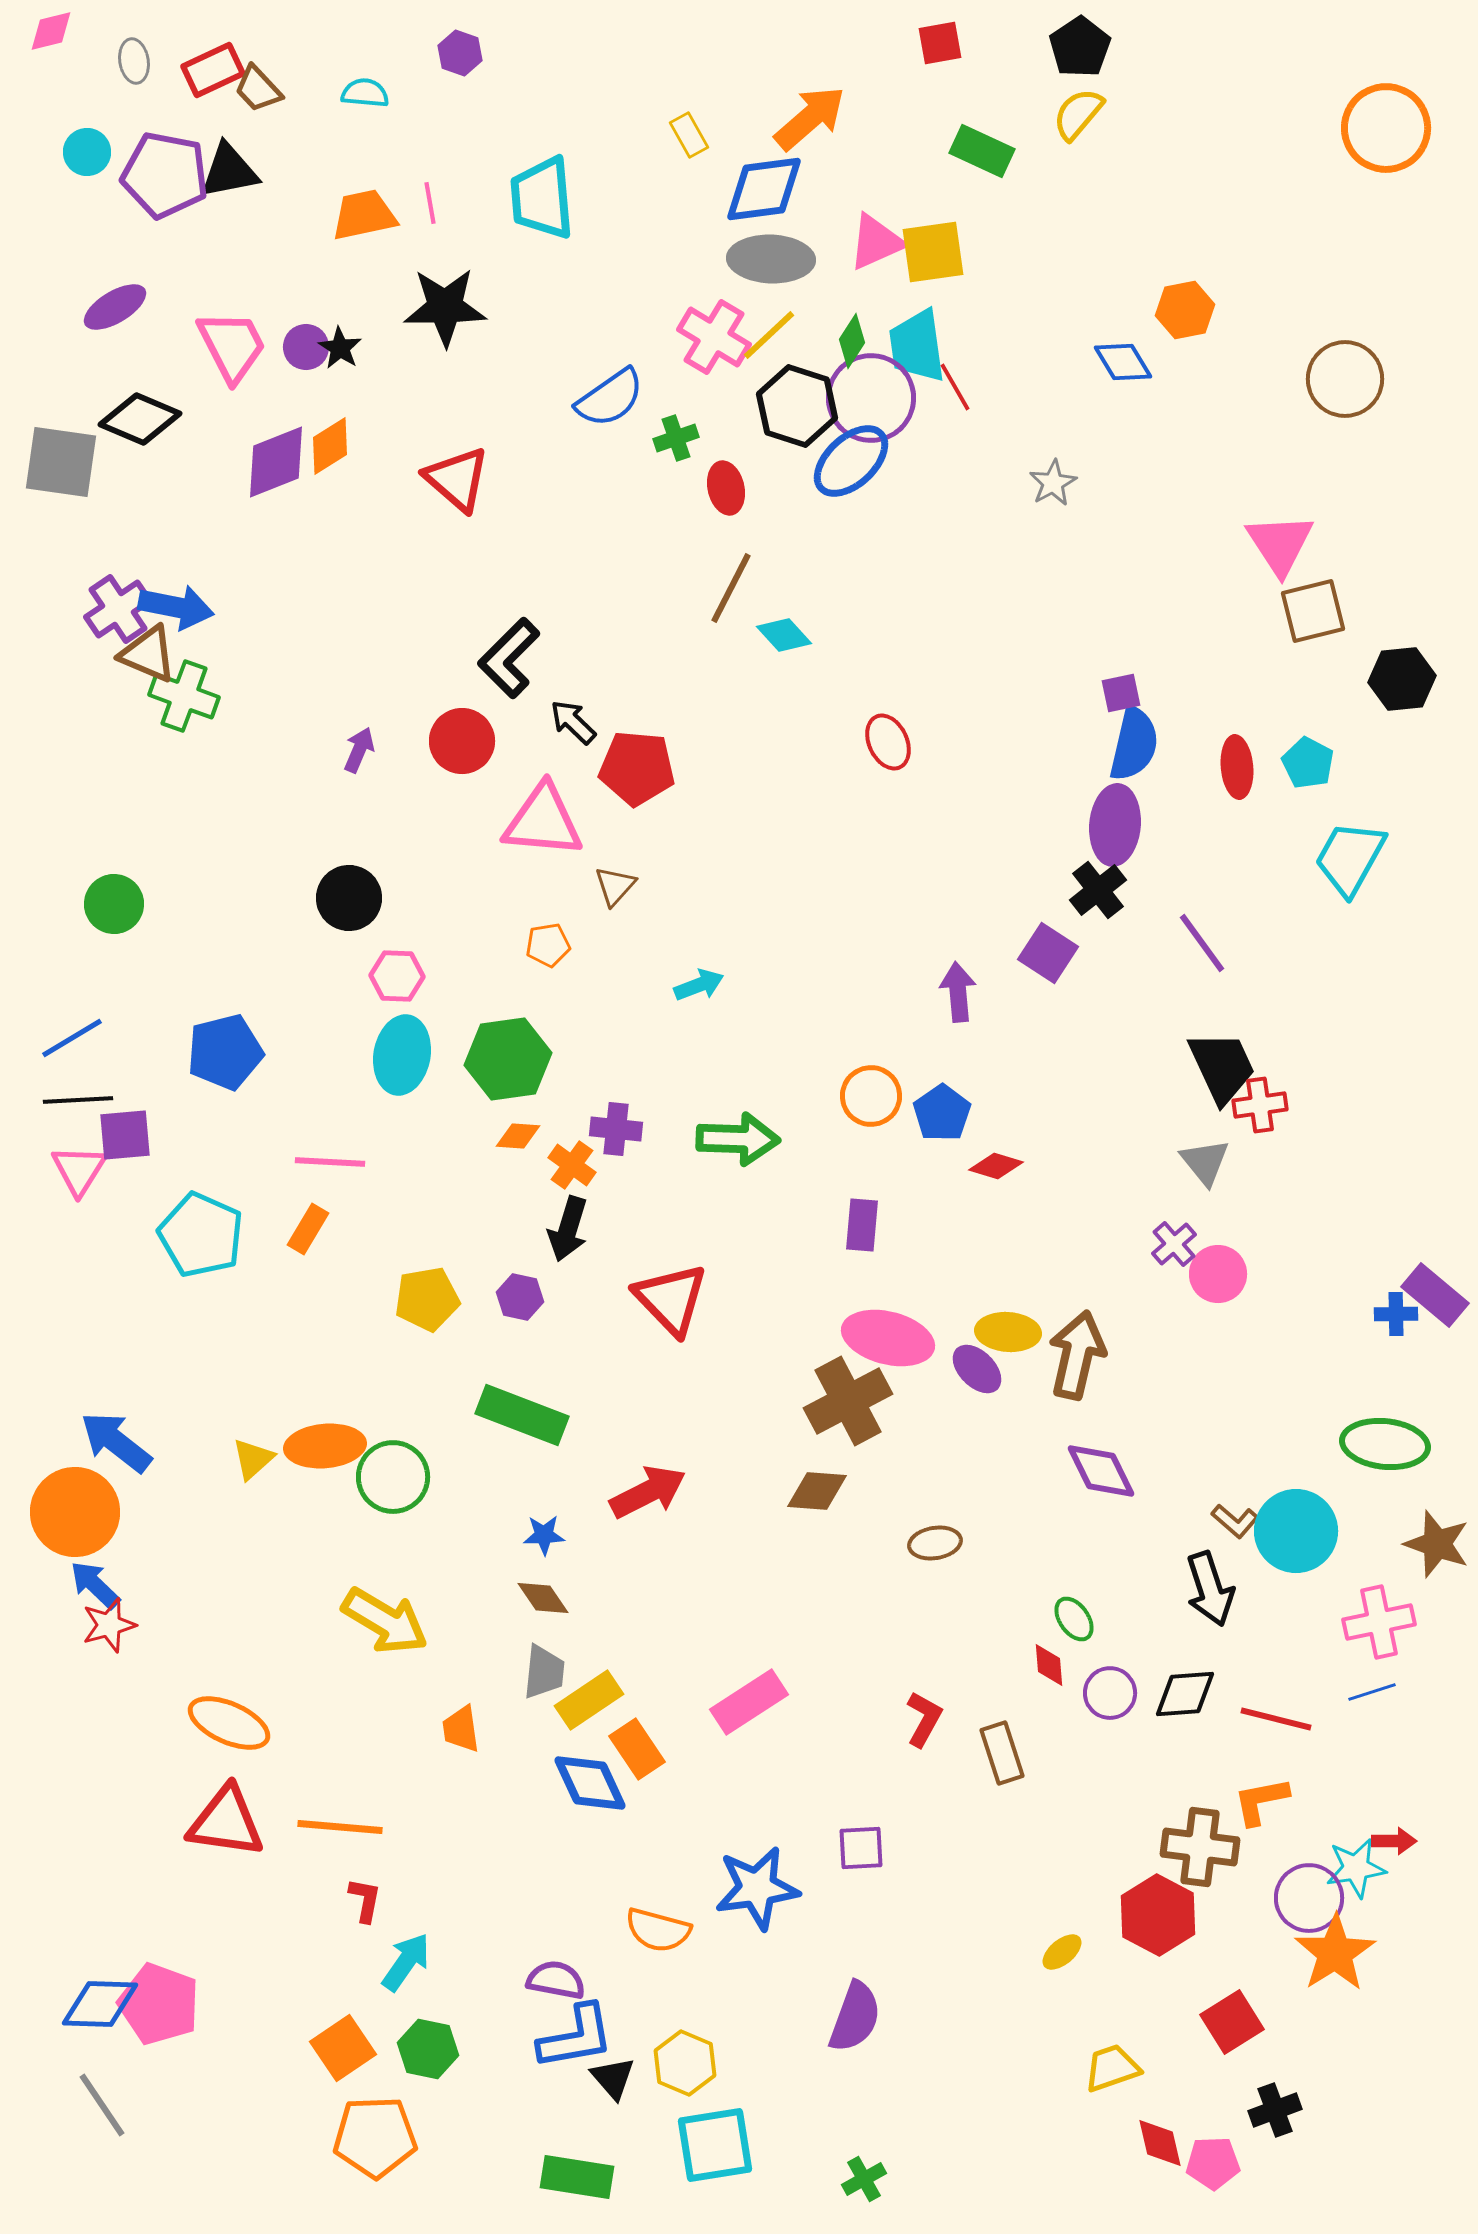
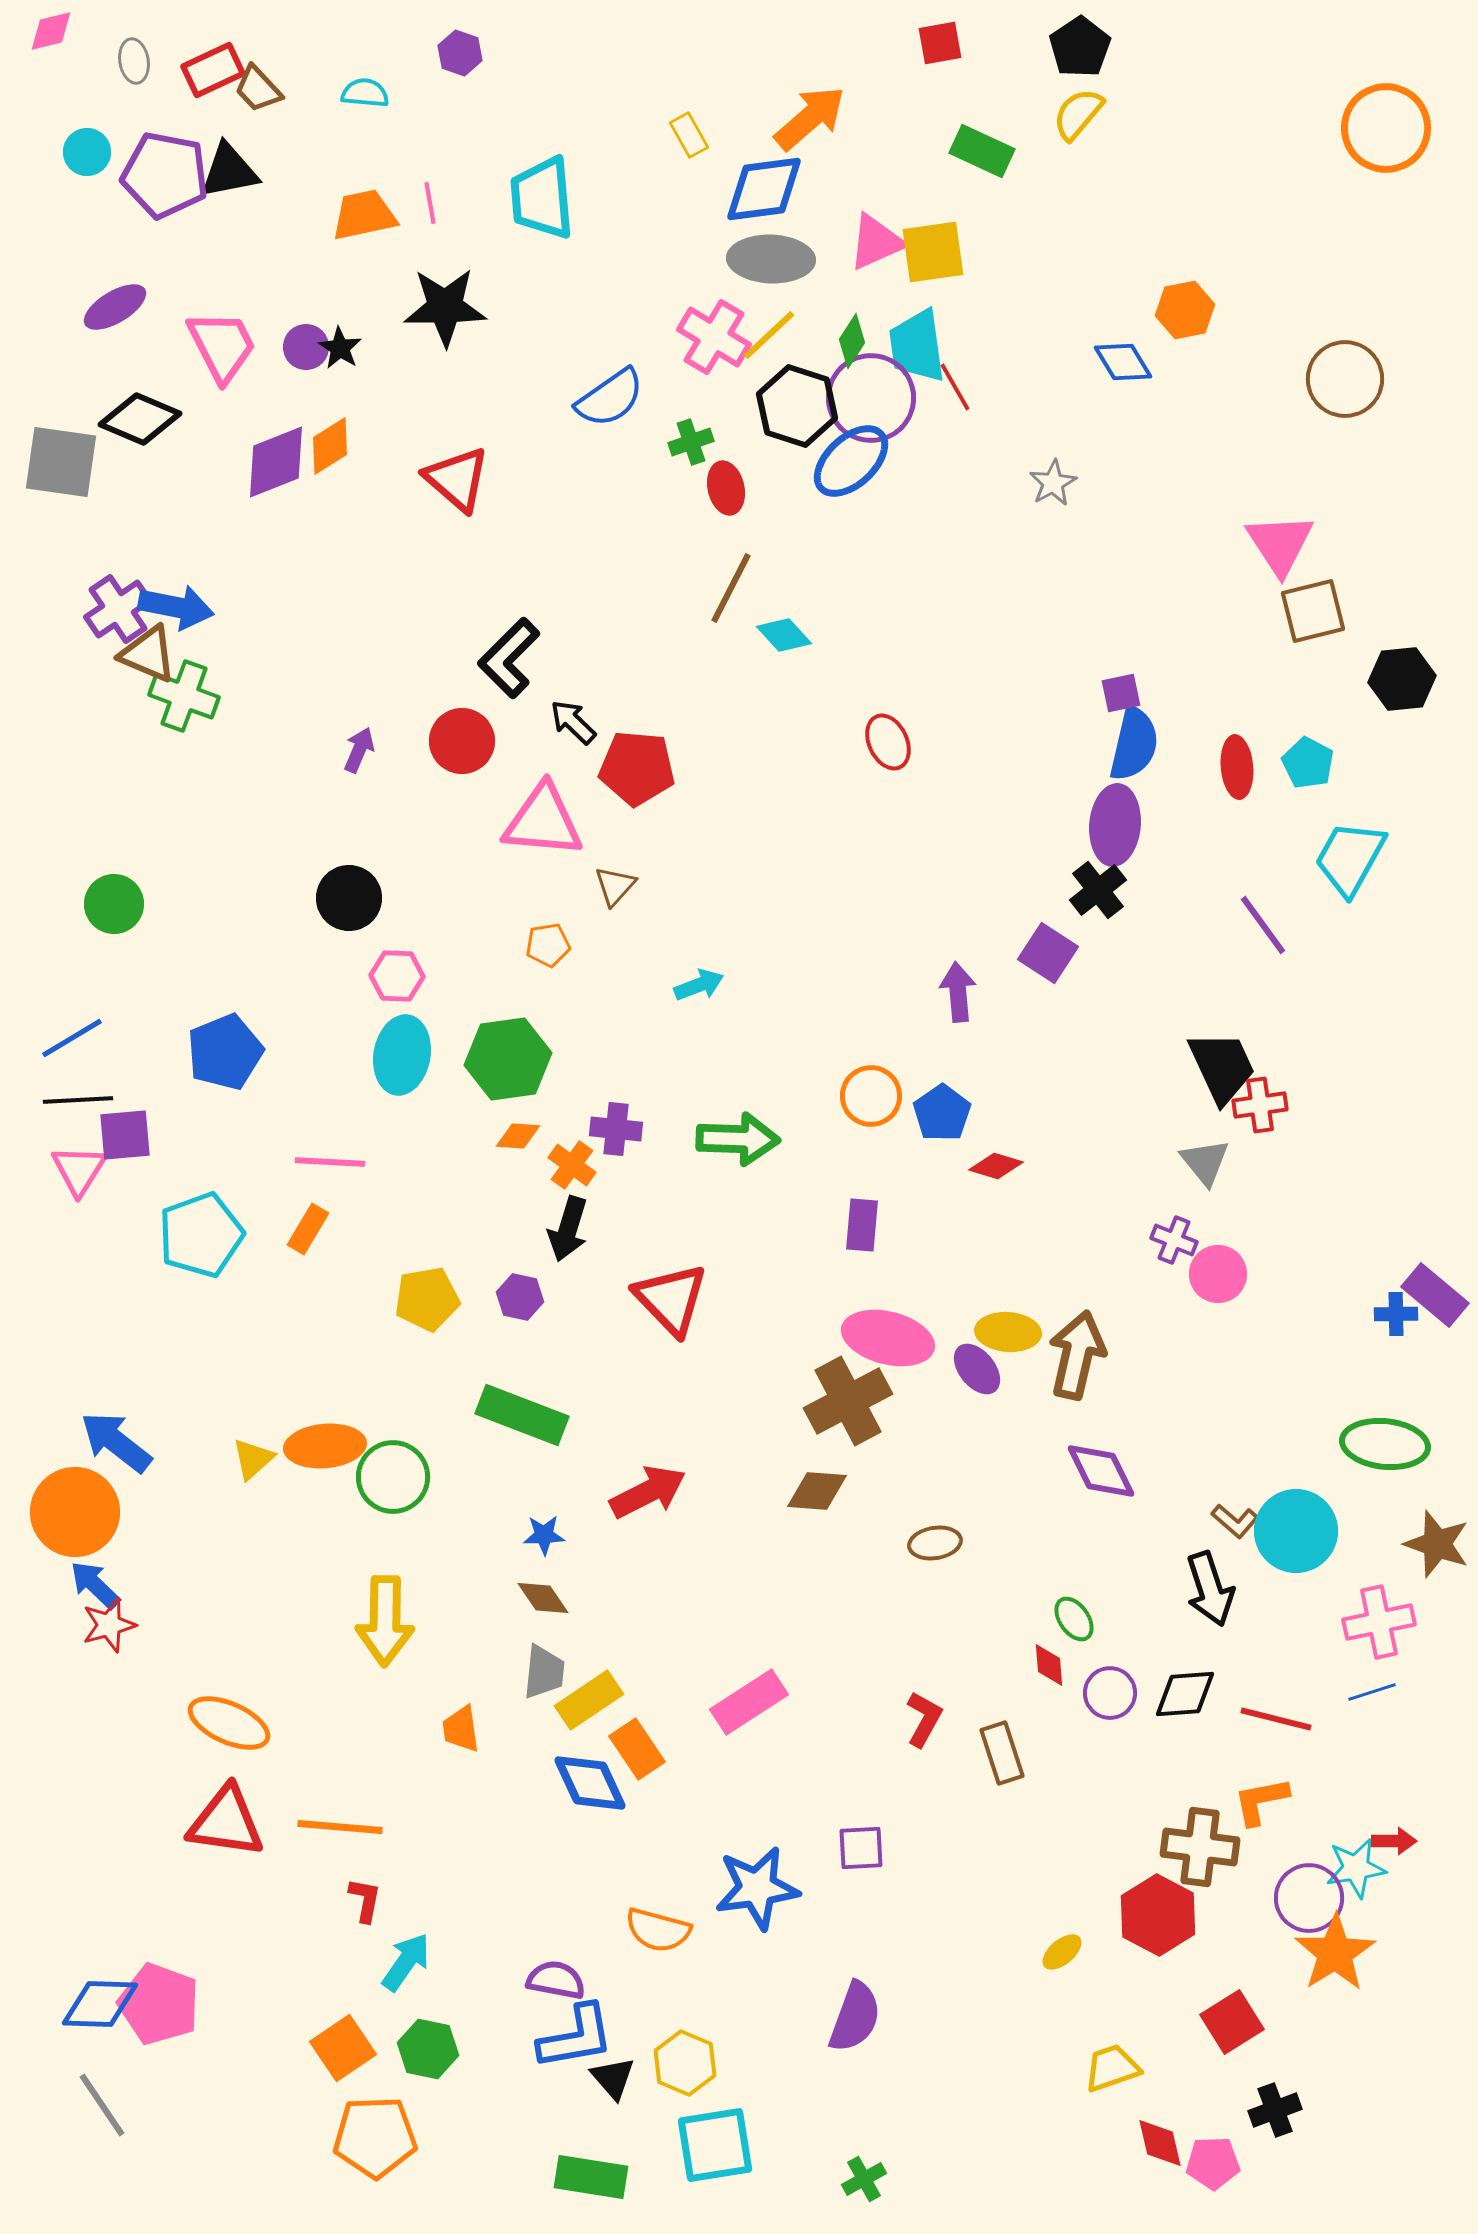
pink trapezoid at (232, 346): moved 10 px left
green cross at (676, 438): moved 15 px right, 4 px down
purple line at (1202, 943): moved 61 px right, 18 px up
blue pentagon at (225, 1052): rotated 8 degrees counterclockwise
cyan pentagon at (201, 1235): rotated 28 degrees clockwise
purple cross at (1174, 1244): moved 4 px up; rotated 27 degrees counterclockwise
purple ellipse at (977, 1369): rotated 6 degrees clockwise
yellow arrow at (385, 1621): rotated 60 degrees clockwise
green rectangle at (577, 2177): moved 14 px right
